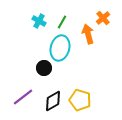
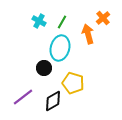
yellow pentagon: moved 7 px left, 17 px up
